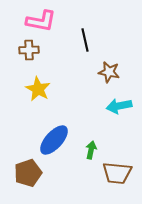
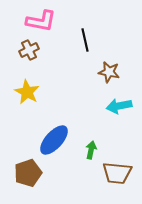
brown cross: rotated 24 degrees counterclockwise
yellow star: moved 11 px left, 3 px down
